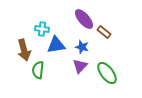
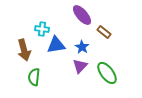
purple ellipse: moved 2 px left, 4 px up
blue star: rotated 16 degrees clockwise
green semicircle: moved 4 px left, 7 px down
